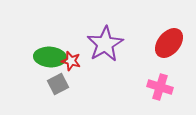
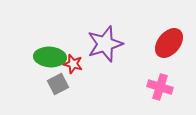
purple star: rotated 12 degrees clockwise
red star: moved 2 px right, 3 px down
